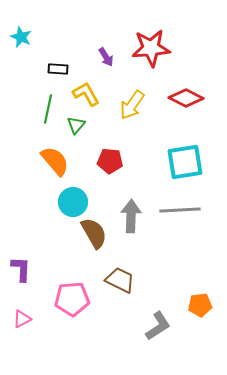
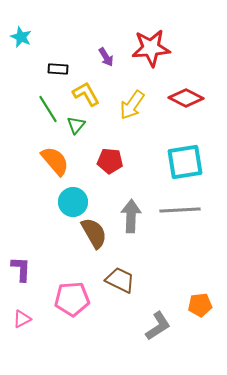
green line: rotated 44 degrees counterclockwise
